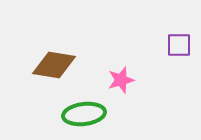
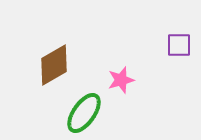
brown diamond: rotated 39 degrees counterclockwise
green ellipse: moved 1 px up; rotated 48 degrees counterclockwise
